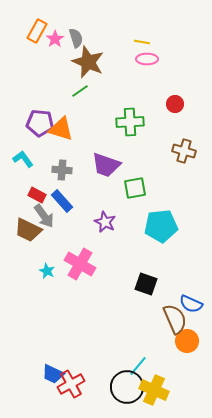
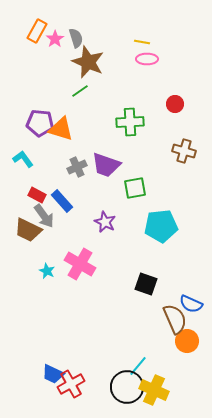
gray cross: moved 15 px right, 3 px up; rotated 30 degrees counterclockwise
